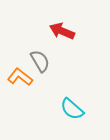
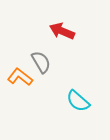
gray semicircle: moved 1 px right, 1 px down
cyan semicircle: moved 6 px right, 8 px up
